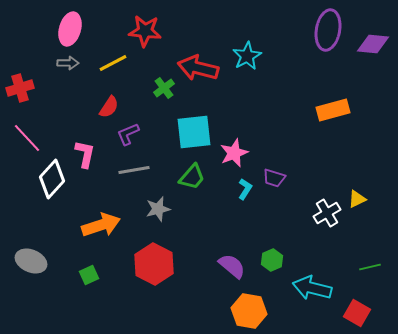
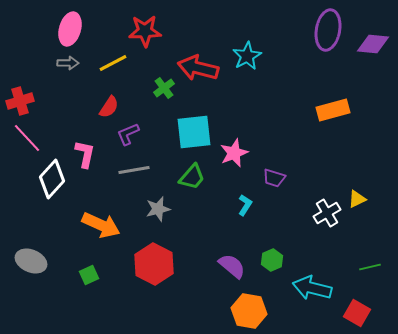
red star: rotated 8 degrees counterclockwise
red cross: moved 13 px down
cyan L-shape: moved 16 px down
orange arrow: rotated 42 degrees clockwise
